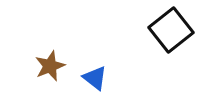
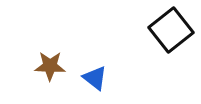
brown star: rotated 24 degrees clockwise
